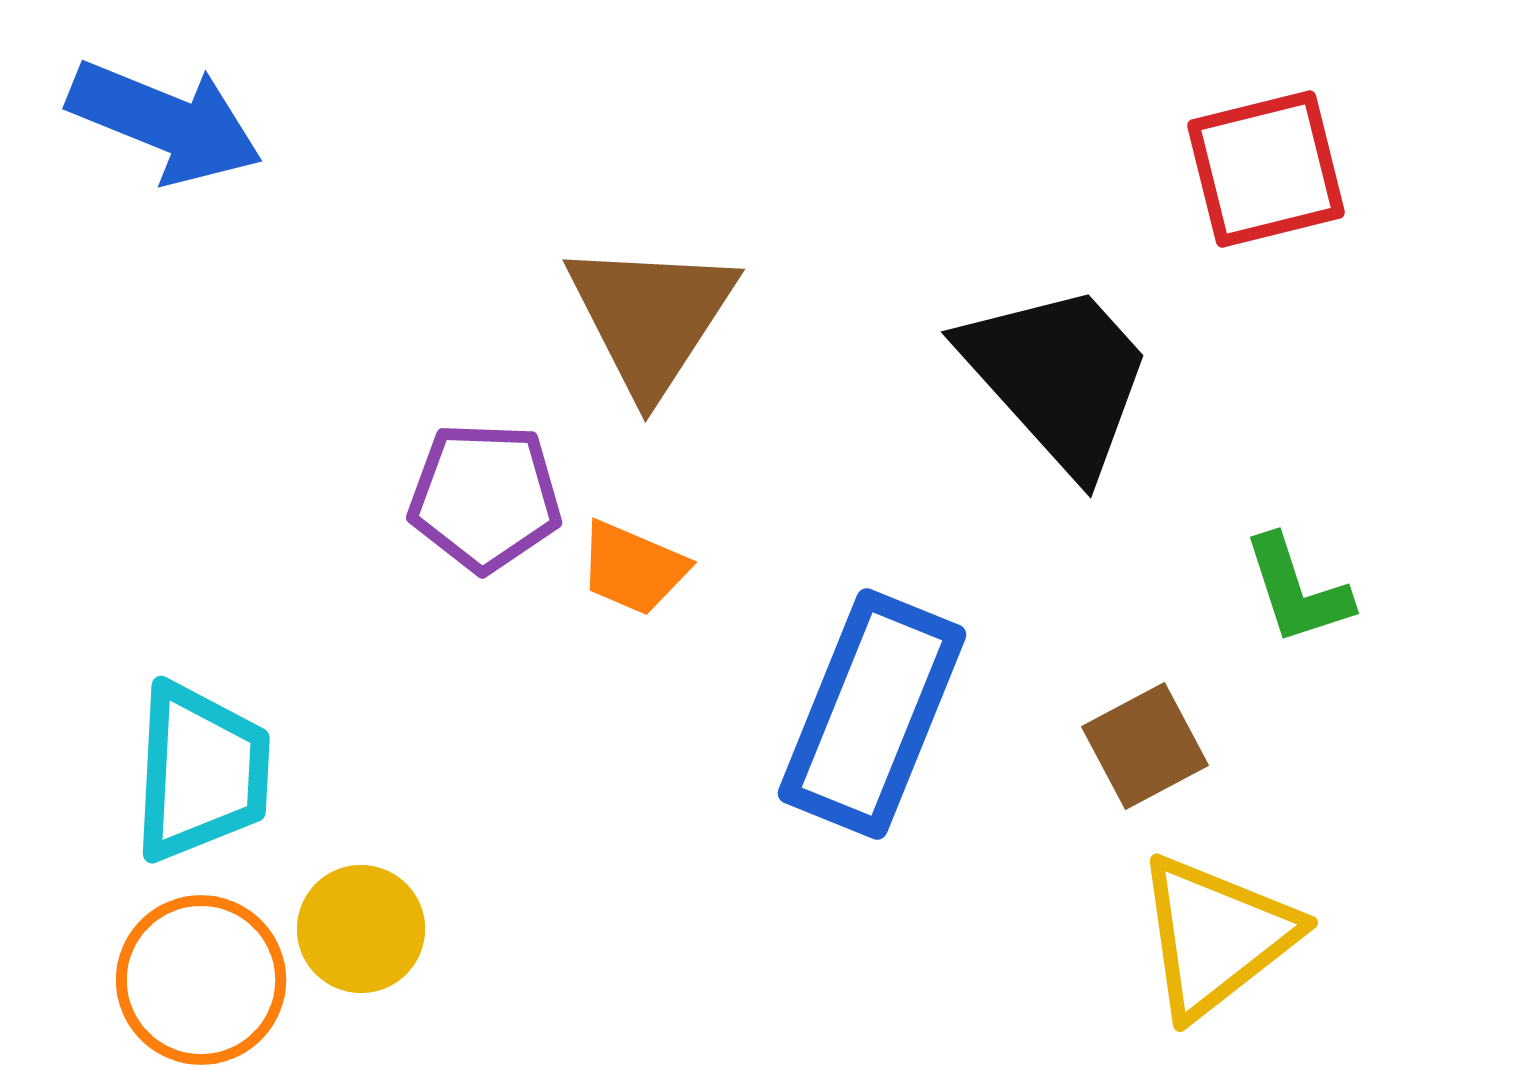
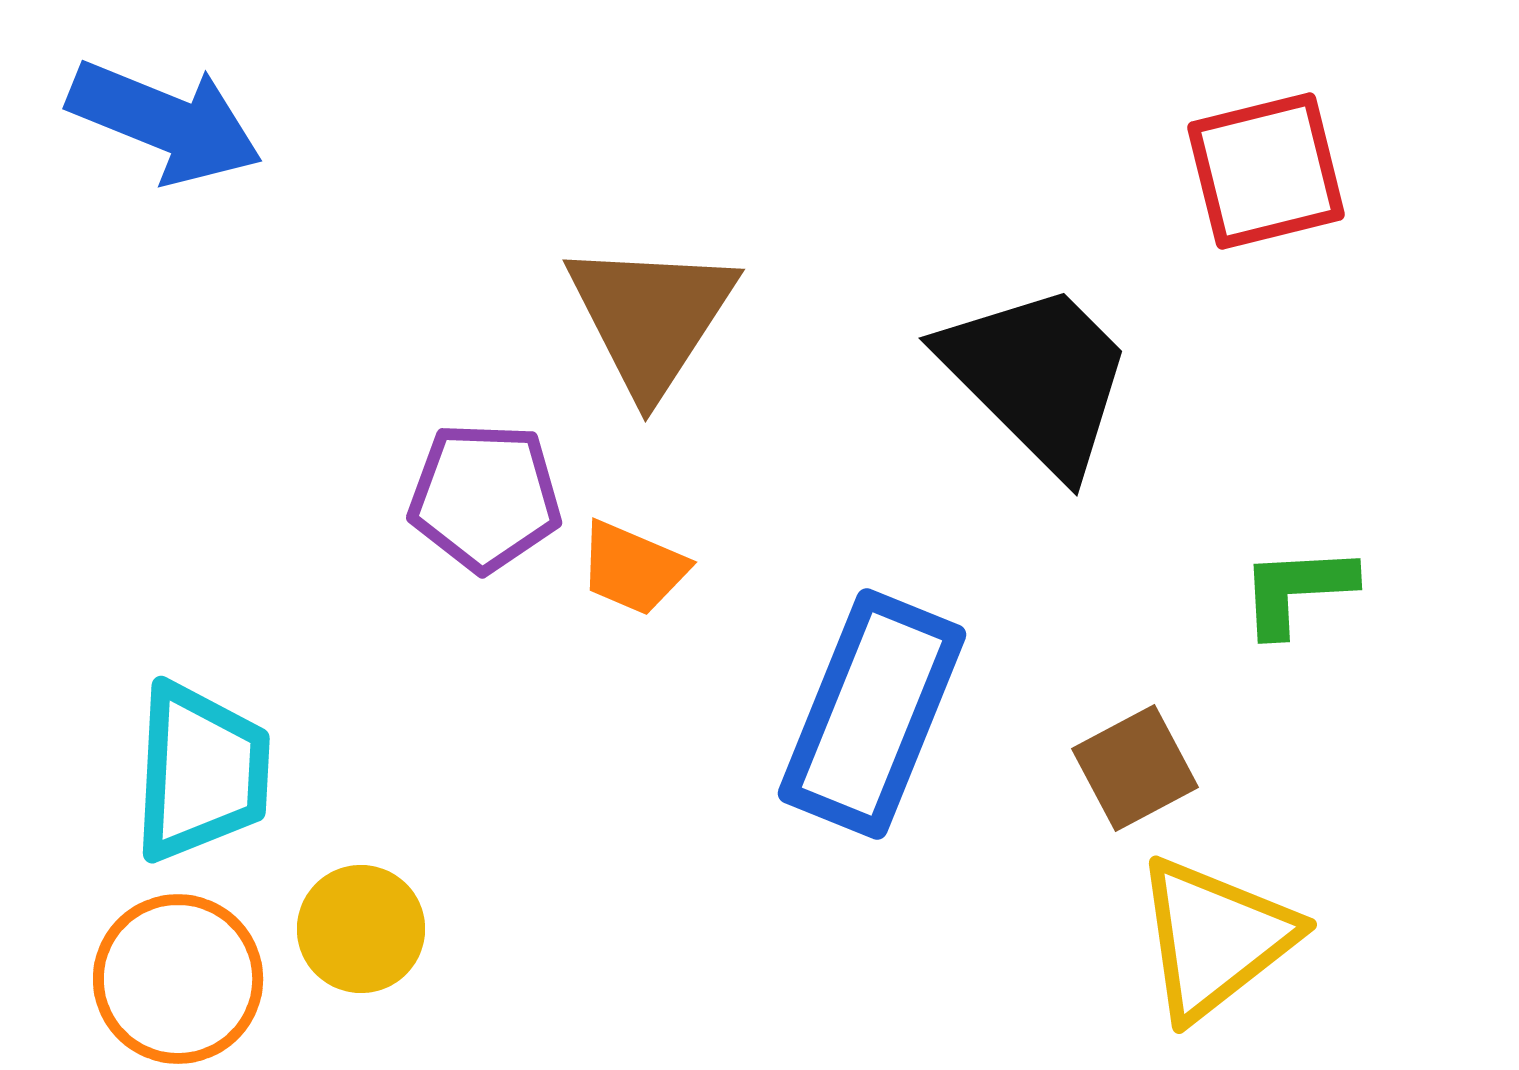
red square: moved 2 px down
black trapezoid: moved 20 px left; rotated 3 degrees counterclockwise
green L-shape: rotated 105 degrees clockwise
brown square: moved 10 px left, 22 px down
yellow triangle: moved 1 px left, 2 px down
orange circle: moved 23 px left, 1 px up
